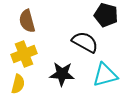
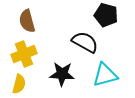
yellow semicircle: moved 1 px right
